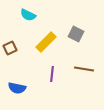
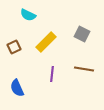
gray square: moved 6 px right
brown square: moved 4 px right, 1 px up
blue semicircle: rotated 54 degrees clockwise
